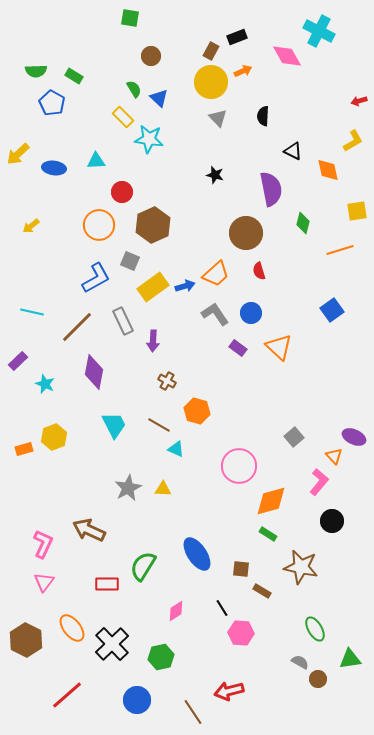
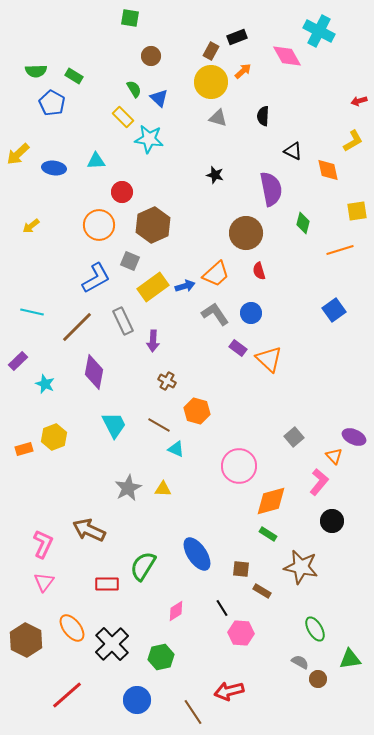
orange arrow at (243, 71): rotated 18 degrees counterclockwise
gray triangle at (218, 118): rotated 30 degrees counterclockwise
blue square at (332, 310): moved 2 px right
orange triangle at (279, 347): moved 10 px left, 12 px down
